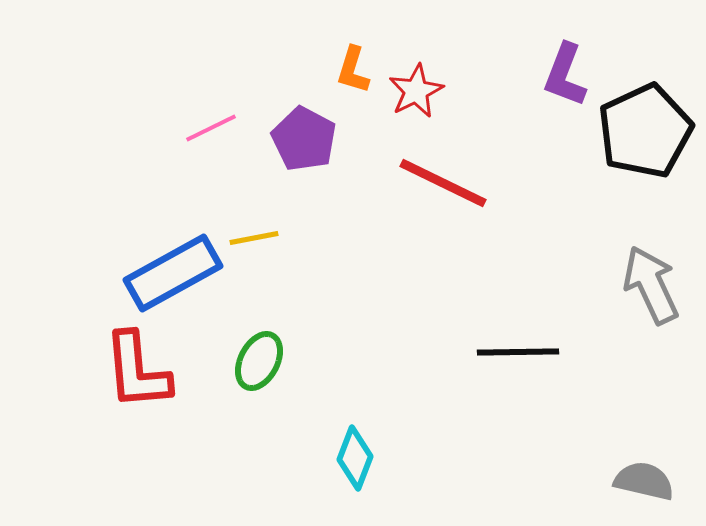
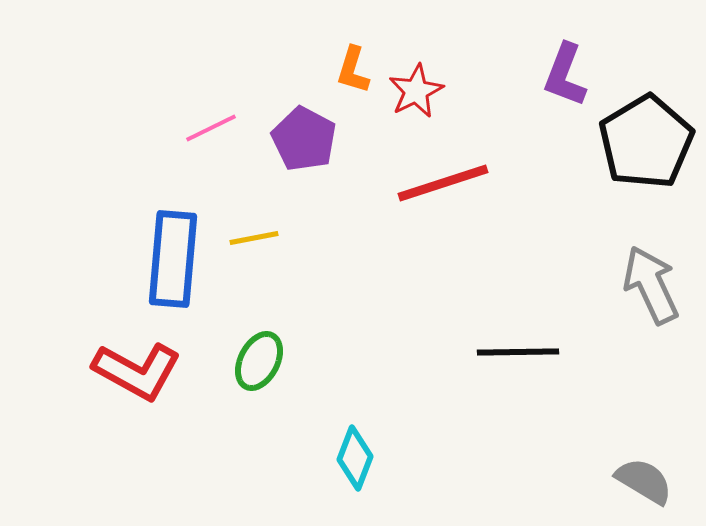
black pentagon: moved 1 px right, 11 px down; rotated 6 degrees counterclockwise
red line: rotated 44 degrees counterclockwise
blue rectangle: moved 14 px up; rotated 56 degrees counterclockwise
red L-shape: rotated 56 degrees counterclockwise
gray semicircle: rotated 18 degrees clockwise
